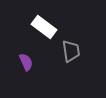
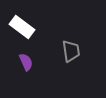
white rectangle: moved 22 px left
